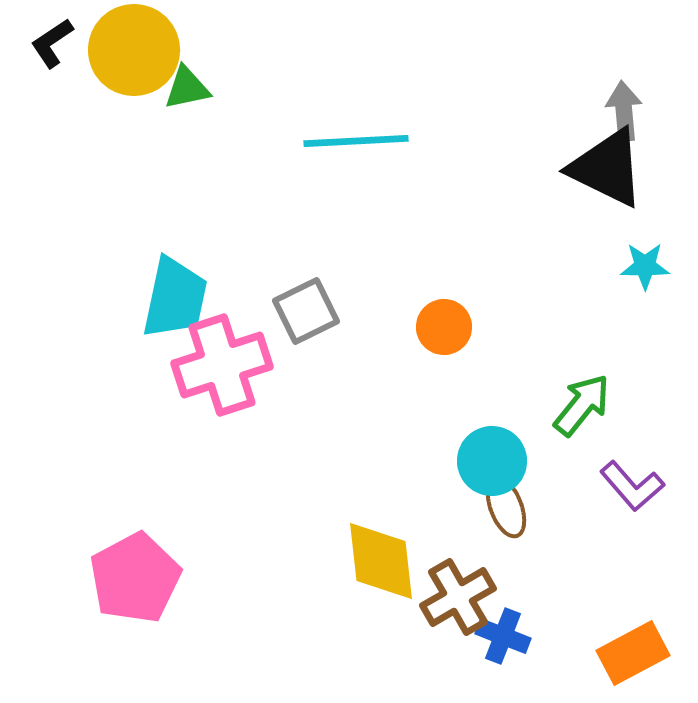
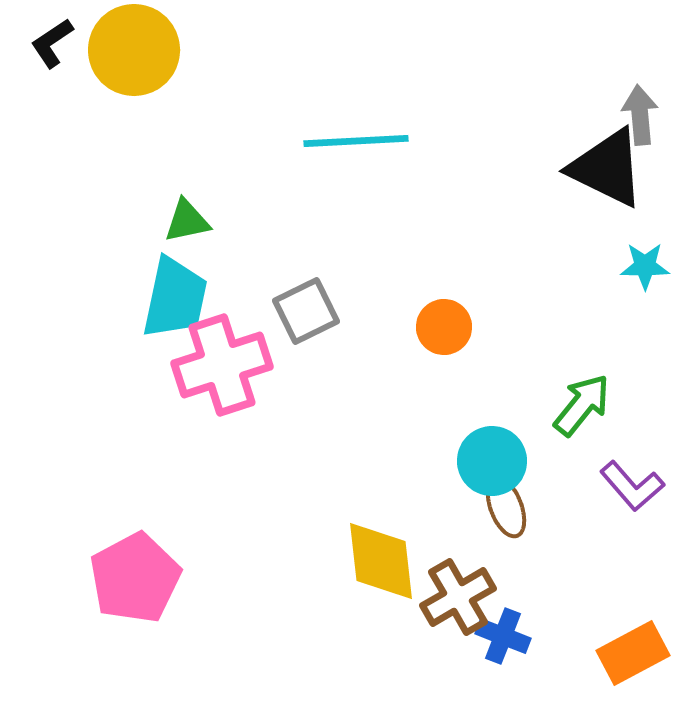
green triangle: moved 133 px down
gray arrow: moved 16 px right, 4 px down
